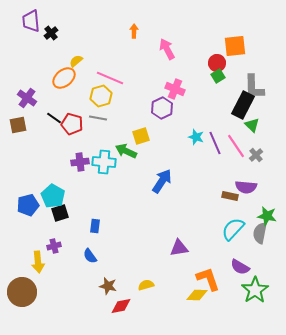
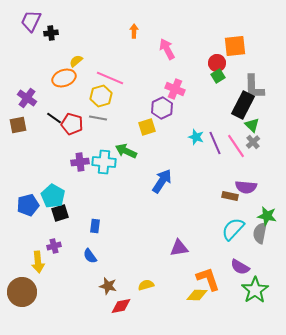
purple trapezoid at (31, 21): rotated 30 degrees clockwise
black cross at (51, 33): rotated 32 degrees clockwise
orange ellipse at (64, 78): rotated 20 degrees clockwise
yellow square at (141, 136): moved 6 px right, 9 px up
gray cross at (256, 155): moved 3 px left, 13 px up
